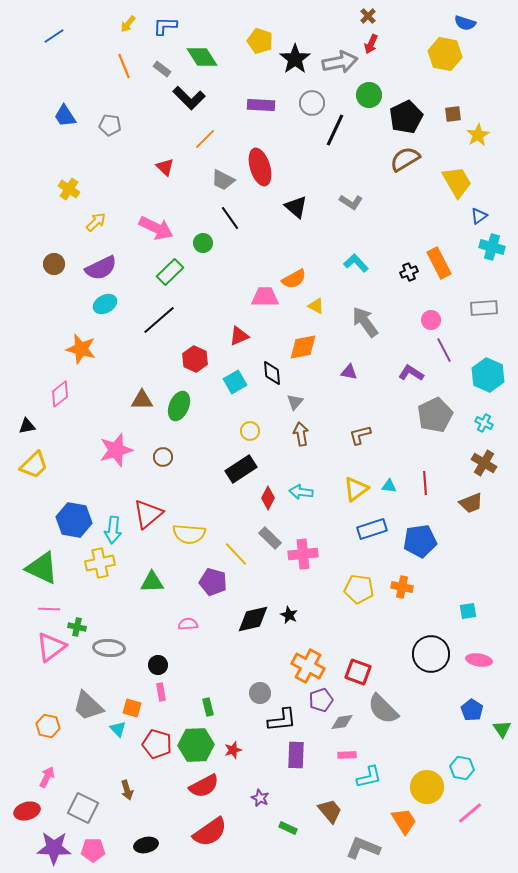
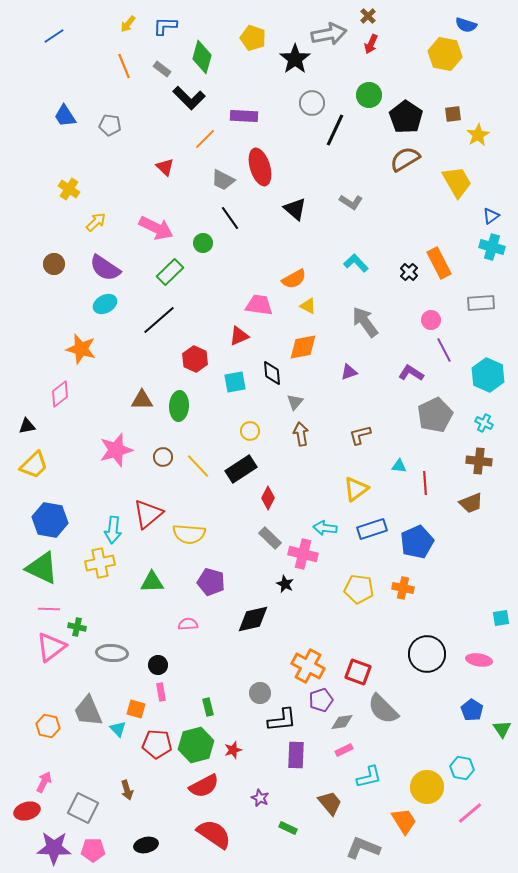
blue semicircle at (465, 23): moved 1 px right, 2 px down
yellow pentagon at (260, 41): moved 7 px left, 3 px up
green diamond at (202, 57): rotated 48 degrees clockwise
gray arrow at (340, 62): moved 11 px left, 28 px up
purple rectangle at (261, 105): moved 17 px left, 11 px down
black pentagon at (406, 117): rotated 12 degrees counterclockwise
black triangle at (296, 207): moved 1 px left, 2 px down
blue triangle at (479, 216): moved 12 px right
purple semicircle at (101, 268): moved 4 px right; rotated 60 degrees clockwise
black cross at (409, 272): rotated 24 degrees counterclockwise
pink trapezoid at (265, 297): moved 6 px left, 8 px down; rotated 8 degrees clockwise
yellow triangle at (316, 306): moved 8 px left
gray rectangle at (484, 308): moved 3 px left, 5 px up
purple triangle at (349, 372): rotated 30 degrees counterclockwise
cyan square at (235, 382): rotated 20 degrees clockwise
green ellipse at (179, 406): rotated 20 degrees counterclockwise
brown cross at (484, 463): moved 5 px left, 2 px up; rotated 25 degrees counterclockwise
cyan triangle at (389, 486): moved 10 px right, 20 px up
cyan arrow at (301, 492): moved 24 px right, 36 px down
blue hexagon at (74, 520): moved 24 px left
blue pentagon at (420, 541): moved 3 px left, 1 px down; rotated 16 degrees counterclockwise
yellow line at (236, 554): moved 38 px left, 88 px up
pink cross at (303, 554): rotated 20 degrees clockwise
purple pentagon at (213, 582): moved 2 px left
orange cross at (402, 587): moved 1 px right, 1 px down
cyan square at (468, 611): moved 33 px right, 7 px down
black star at (289, 615): moved 4 px left, 31 px up
gray ellipse at (109, 648): moved 3 px right, 5 px down
black circle at (431, 654): moved 4 px left
gray trapezoid at (88, 706): moved 5 px down; rotated 24 degrees clockwise
orange square at (132, 708): moved 4 px right, 1 px down
red pentagon at (157, 744): rotated 12 degrees counterclockwise
green hexagon at (196, 745): rotated 12 degrees counterclockwise
pink rectangle at (347, 755): moved 3 px left, 5 px up; rotated 24 degrees counterclockwise
pink arrow at (47, 777): moved 3 px left, 5 px down
brown trapezoid at (330, 811): moved 8 px up
red semicircle at (210, 832): moved 4 px right, 2 px down; rotated 111 degrees counterclockwise
